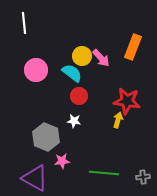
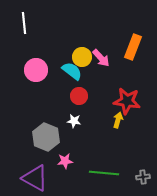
yellow circle: moved 1 px down
cyan semicircle: moved 2 px up
pink star: moved 3 px right
